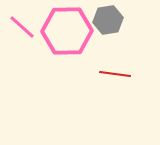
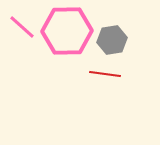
gray hexagon: moved 4 px right, 20 px down
red line: moved 10 px left
